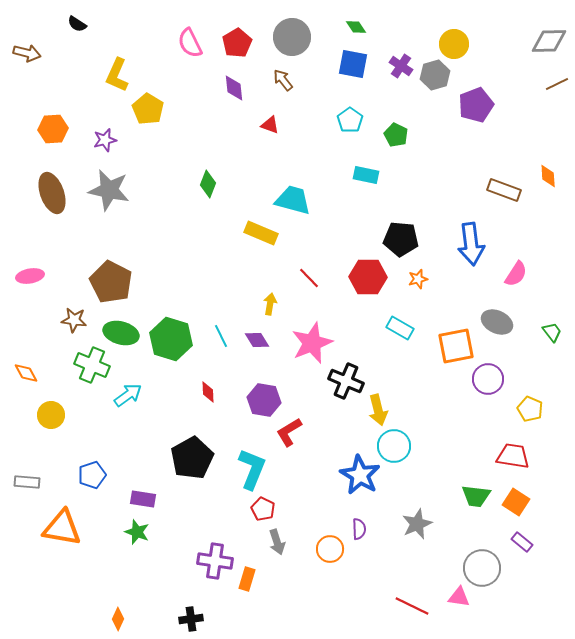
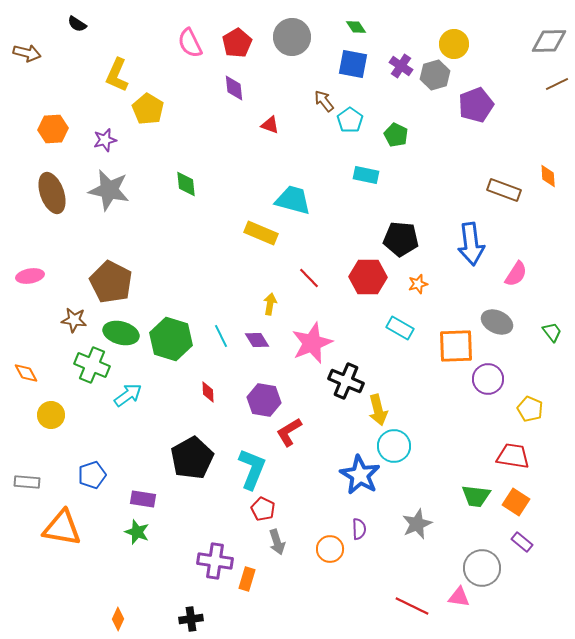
brown arrow at (283, 80): moved 41 px right, 21 px down
green diamond at (208, 184): moved 22 px left; rotated 28 degrees counterclockwise
orange star at (418, 279): moved 5 px down
orange square at (456, 346): rotated 9 degrees clockwise
